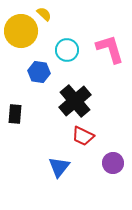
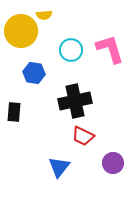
yellow semicircle: moved 1 px down; rotated 133 degrees clockwise
cyan circle: moved 4 px right
blue hexagon: moved 5 px left, 1 px down
black cross: rotated 28 degrees clockwise
black rectangle: moved 1 px left, 2 px up
